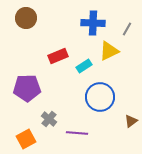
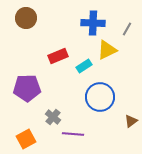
yellow triangle: moved 2 px left, 1 px up
gray cross: moved 4 px right, 2 px up
purple line: moved 4 px left, 1 px down
